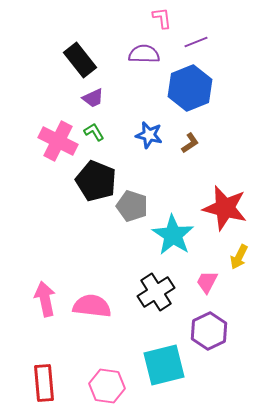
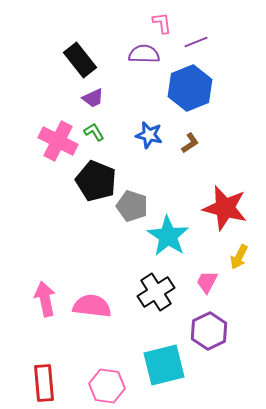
pink L-shape: moved 5 px down
cyan star: moved 5 px left, 1 px down
